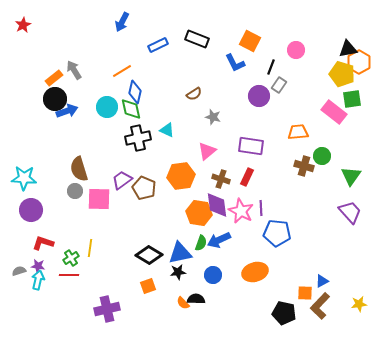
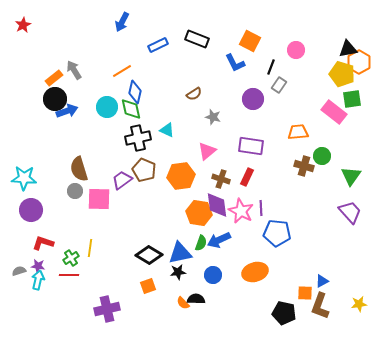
purple circle at (259, 96): moved 6 px left, 3 px down
brown pentagon at (144, 188): moved 18 px up
brown L-shape at (320, 306): rotated 24 degrees counterclockwise
